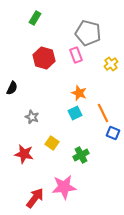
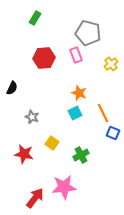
red hexagon: rotated 20 degrees counterclockwise
